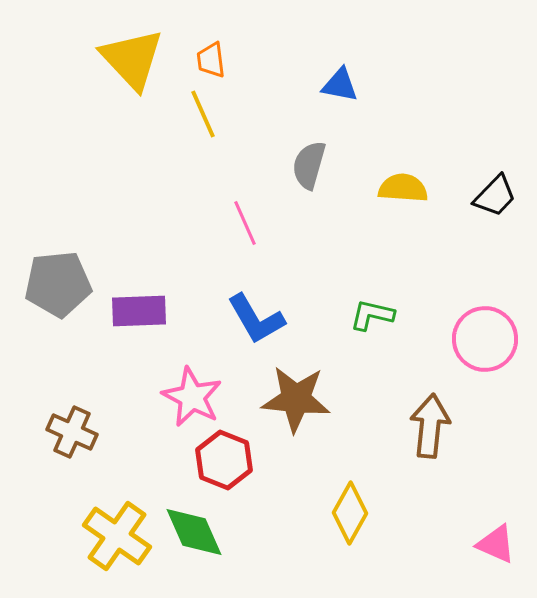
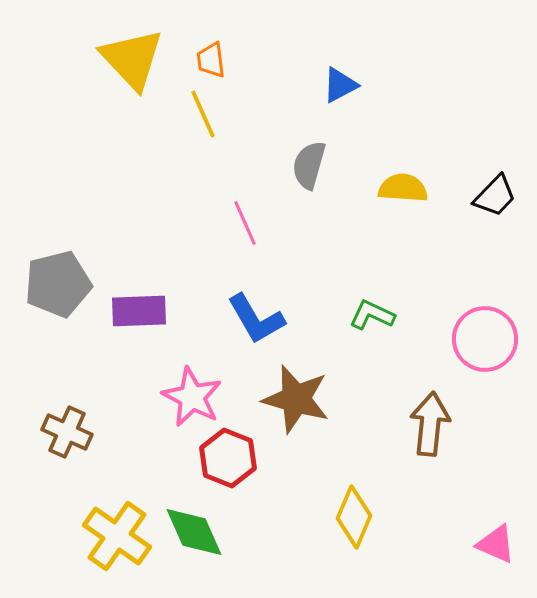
blue triangle: rotated 39 degrees counterclockwise
gray pentagon: rotated 8 degrees counterclockwise
green L-shape: rotated 12 degrees clockwise
brown star: rotated 10 degrees clockwise
brown arrow: moved 2 px up
brown cross: moved 5 px left
red hexagon: moved 4 px right, 2 px up
yellow diamond: moved 4 px right, 4 px down; rotated 6 degrees counterclockwise
